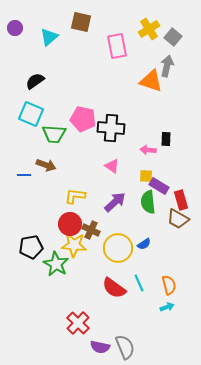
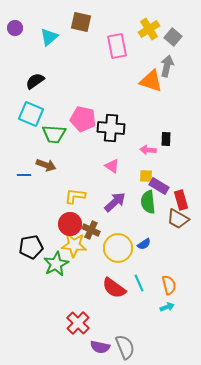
green star: rotated 15 degrees clockwise
